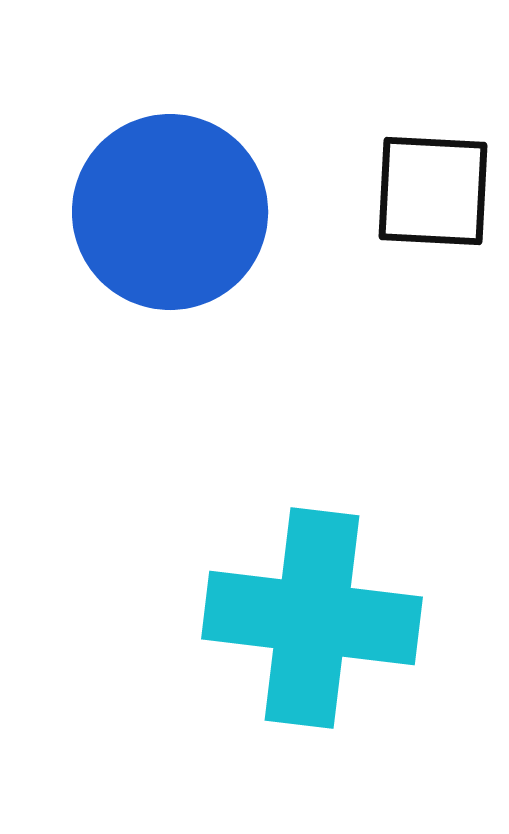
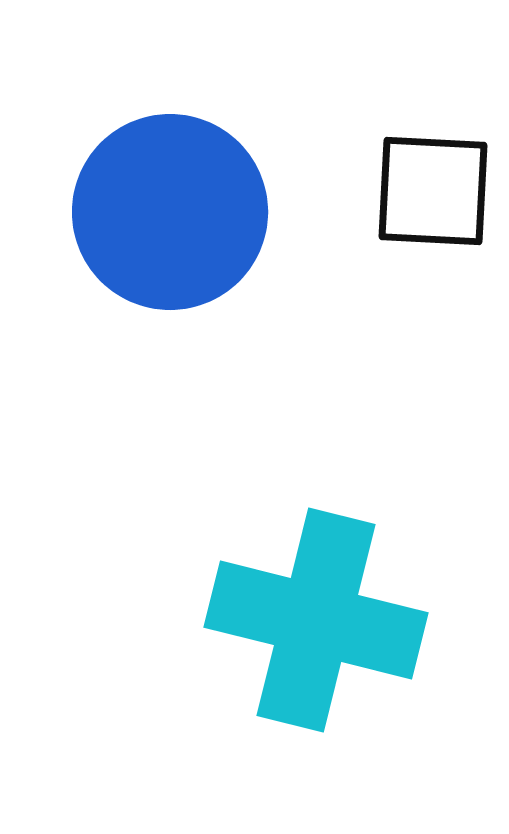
cyan cross: moved 4 px right, 2 px down; rotated 7 degrees clockwise
